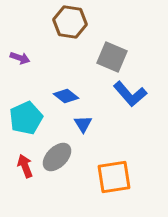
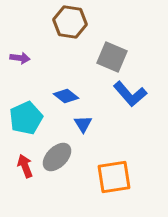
purple arrow: rotated 12 degrees counterclockwise
